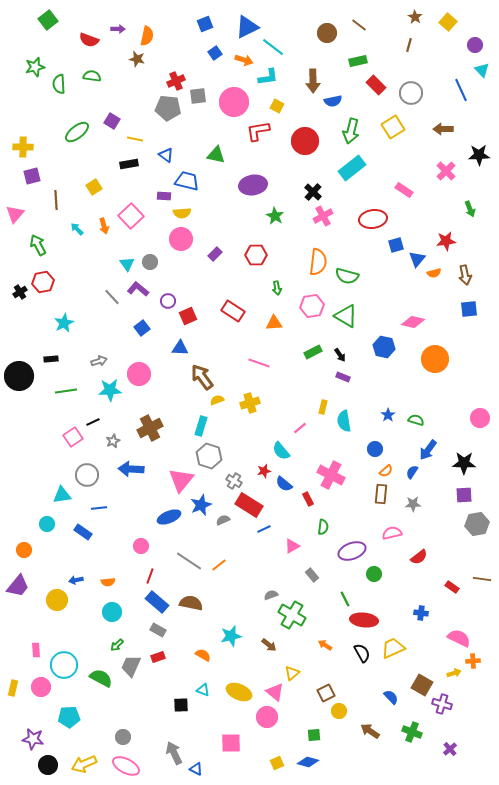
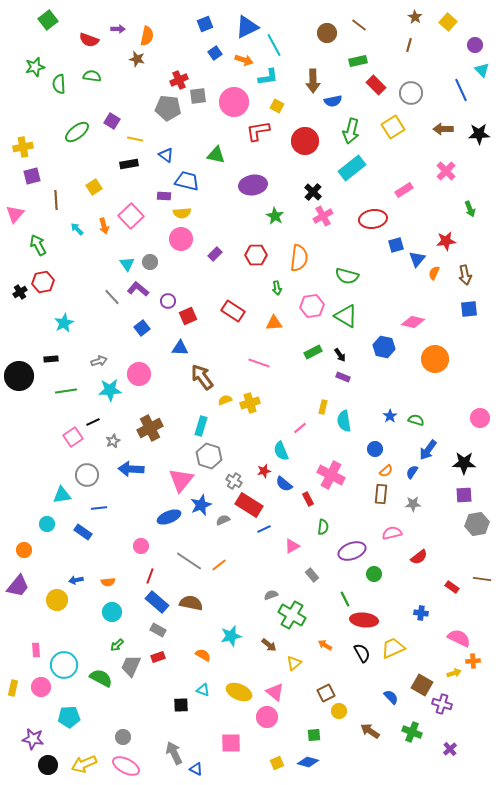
cyan line at (273, 47): moved 1 px right, 2 px up; rotated 25 degrees clockwise
red cross at (176, 81): moved 3 px right, 1 px up
yellow cross at (23, 147): rotated 12 degrees counterclockwise
black star at (479, 155): moved 21 px up
pink rectangle at (404, 190): rotated 66 degrees counterclockwise
orange semicircle at (318, 262): moved 19 px left, 4 px up
orange semicircle at (434, 273): rotated 128 degrees clockwise
yellow semicircle at (217, 400): moved 8 px right
blue star at (388, 415): moved 2 px right, 1 px down
cyan semicircle at (281, 451): rotated 18 degrees clockwise
yellow triangle at (292, 673): moved 2 px right, 10 px up
